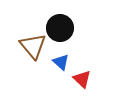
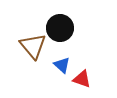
blue triangle: moved 1 px right, 3 px down
red triangle: rotated 24 degrees counterclockwise
